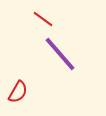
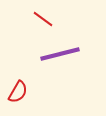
purple line: rotated 63 degrees counterclockwise
